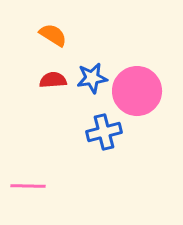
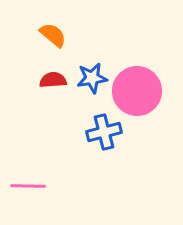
orange semicircle: rotated 8 degrees clockwise
